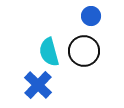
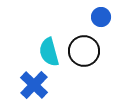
blue circle: moved 10 px right, 1 px down
blue cross: moved 4 px left
